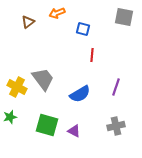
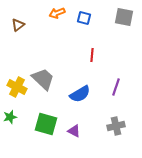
brown triangle: moved 10 px left, 3 px down
blue square: moved 1 px right, 11 px up
gray trapezoid: rotated 10 degrees counterclockwise
green square: moved 1 px left, 1 px up
